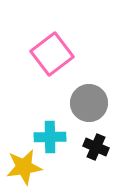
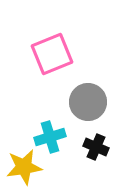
pink square: rotated 15 degrees clockwise
gray circle: moved 1 px left, 1 px up
cyan cross: rotated 16 degrees counterclockwise
